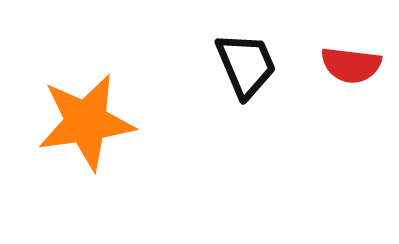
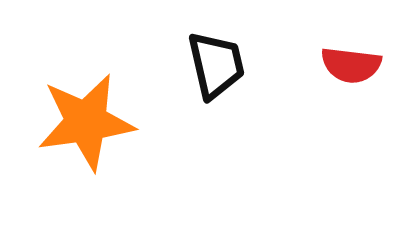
black trapezoid: moved 30 px left; rotated 10 degrees clockwise
